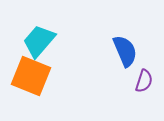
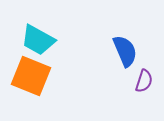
cyan trapezoid: moved 1 px left, 1 px up; rotated 102 degrees counterclockwise
